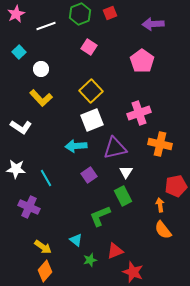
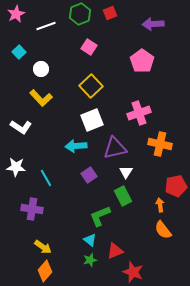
yellow square: moved 5 px up
white star: moved 2 px up
purple cross: moved 3 px right, 2 px down; rotated 15 degrees counterclockwise
cyan triangle: moved 14 px right
